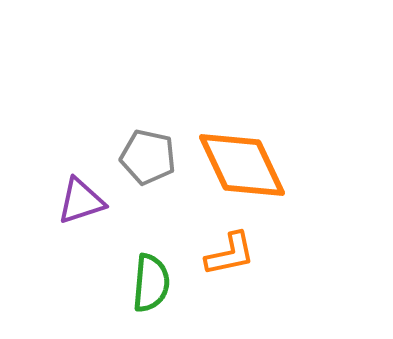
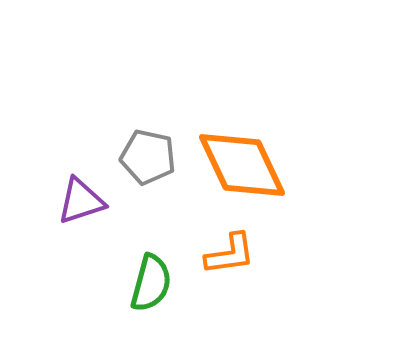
orange L-shape: rotated 4 degrees clockwise
green semicircle: rotated 10 degrees clockwise
